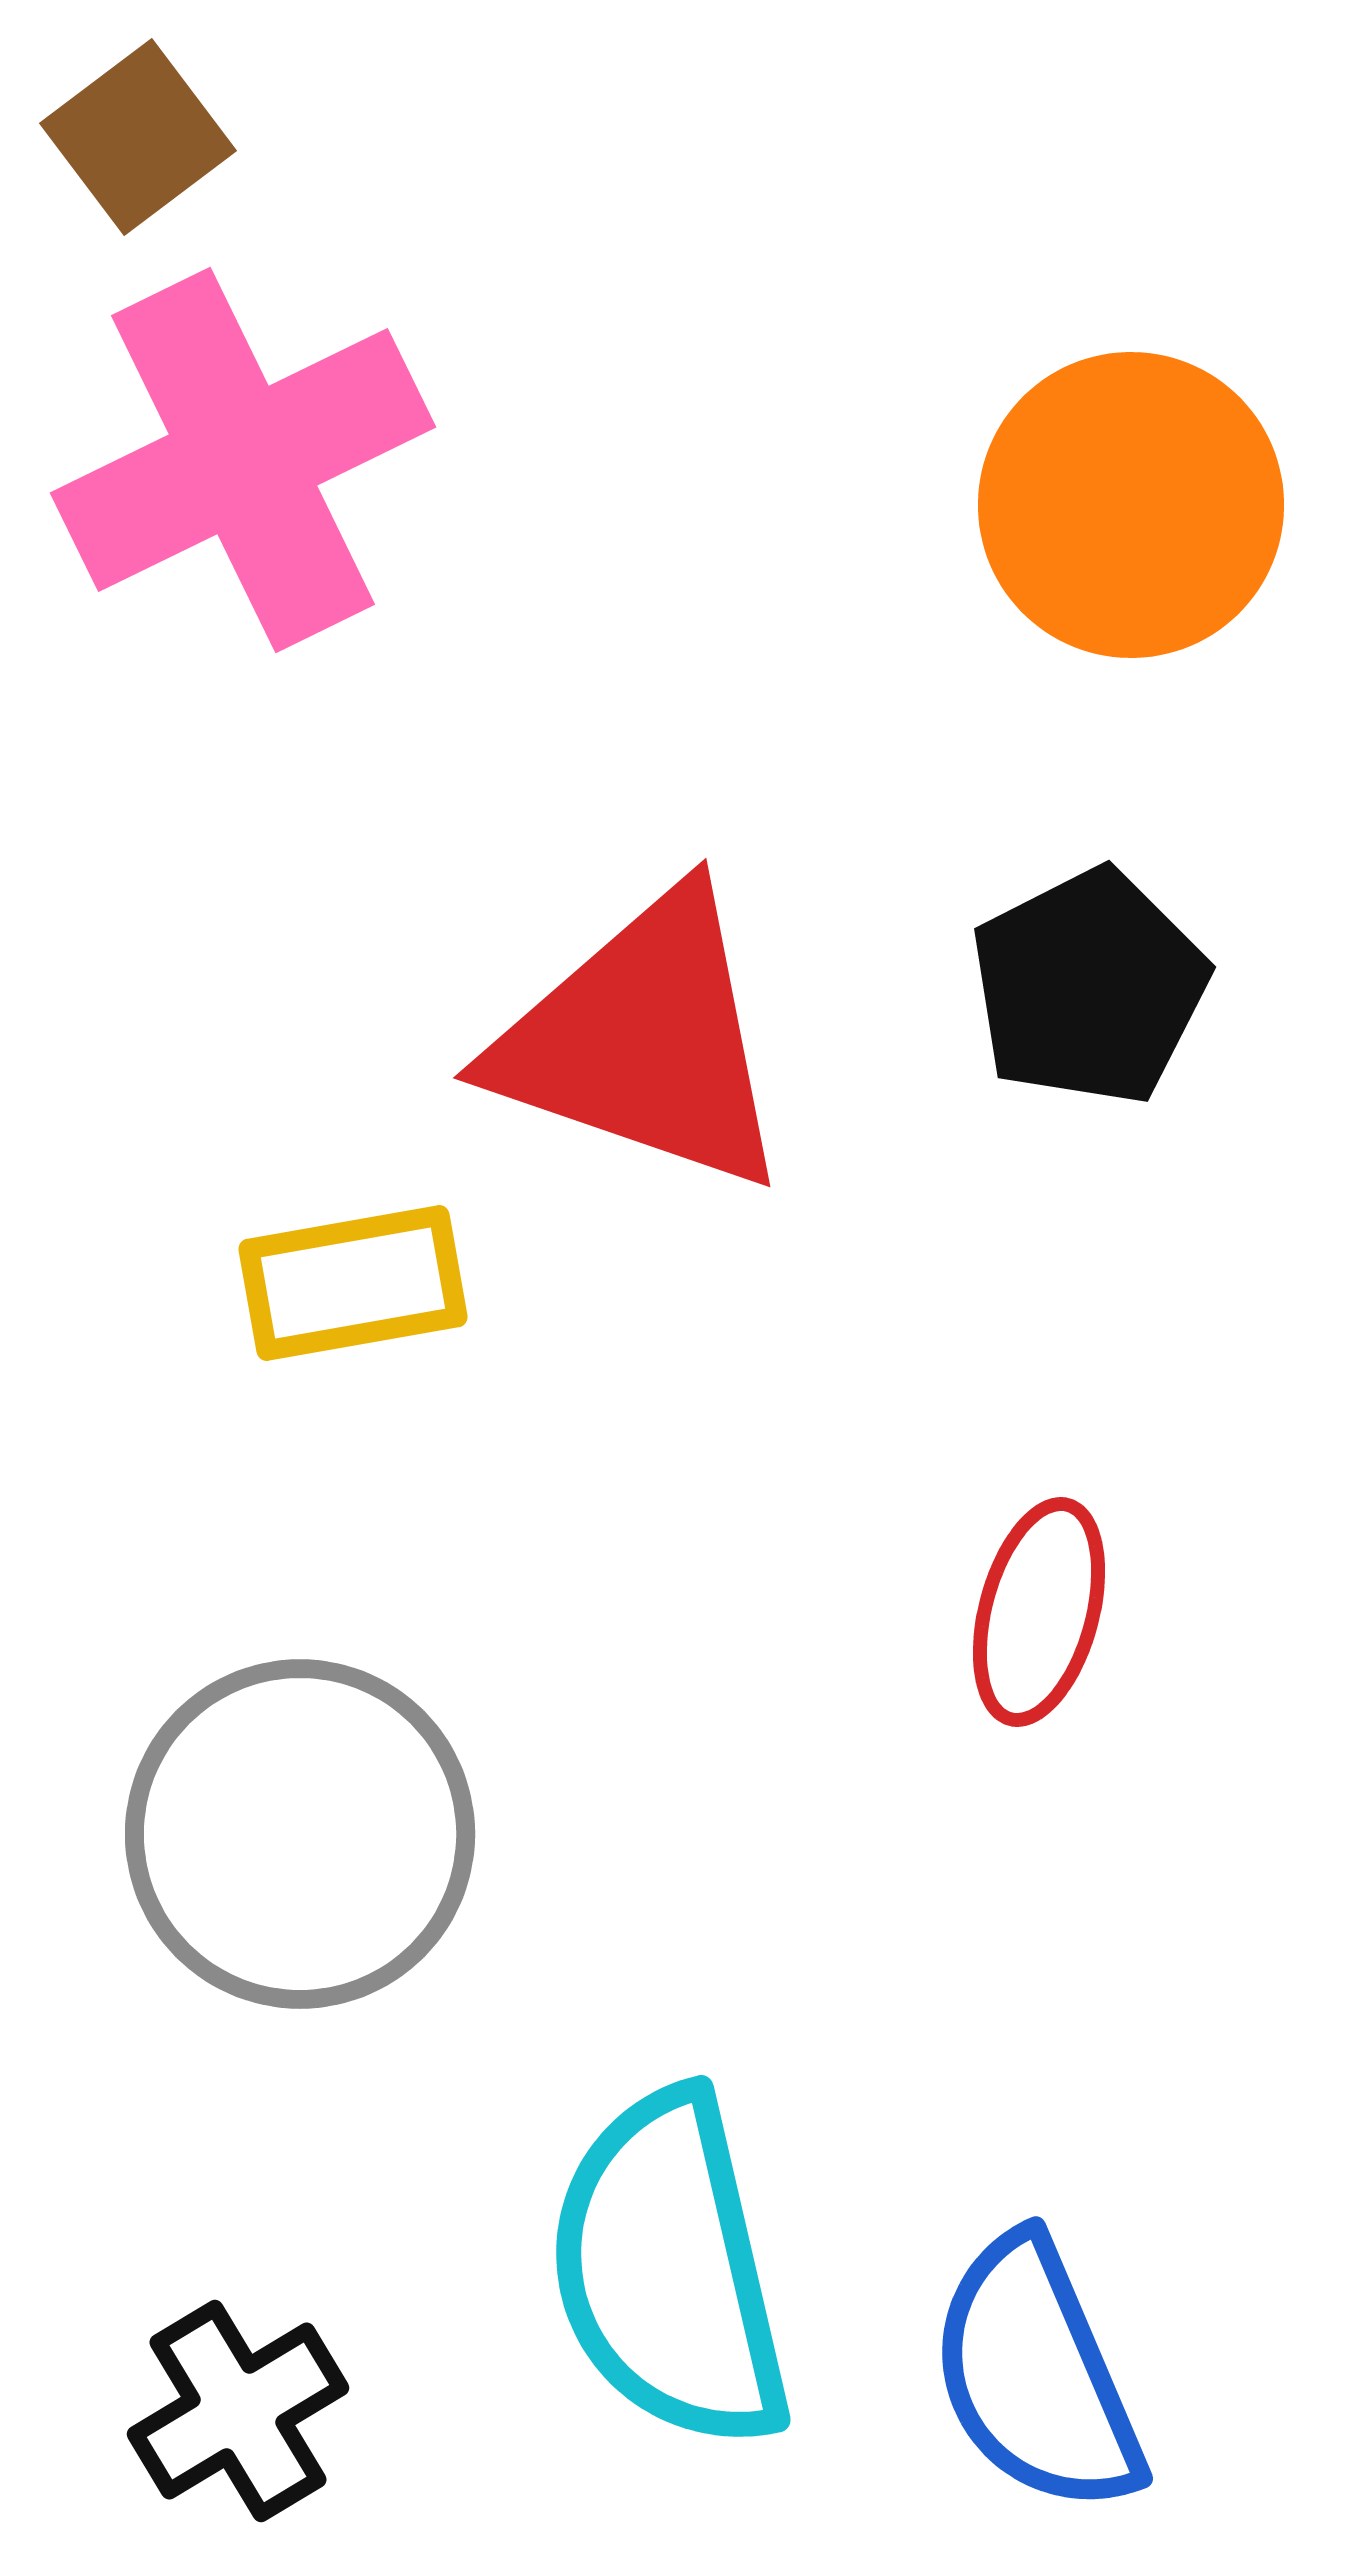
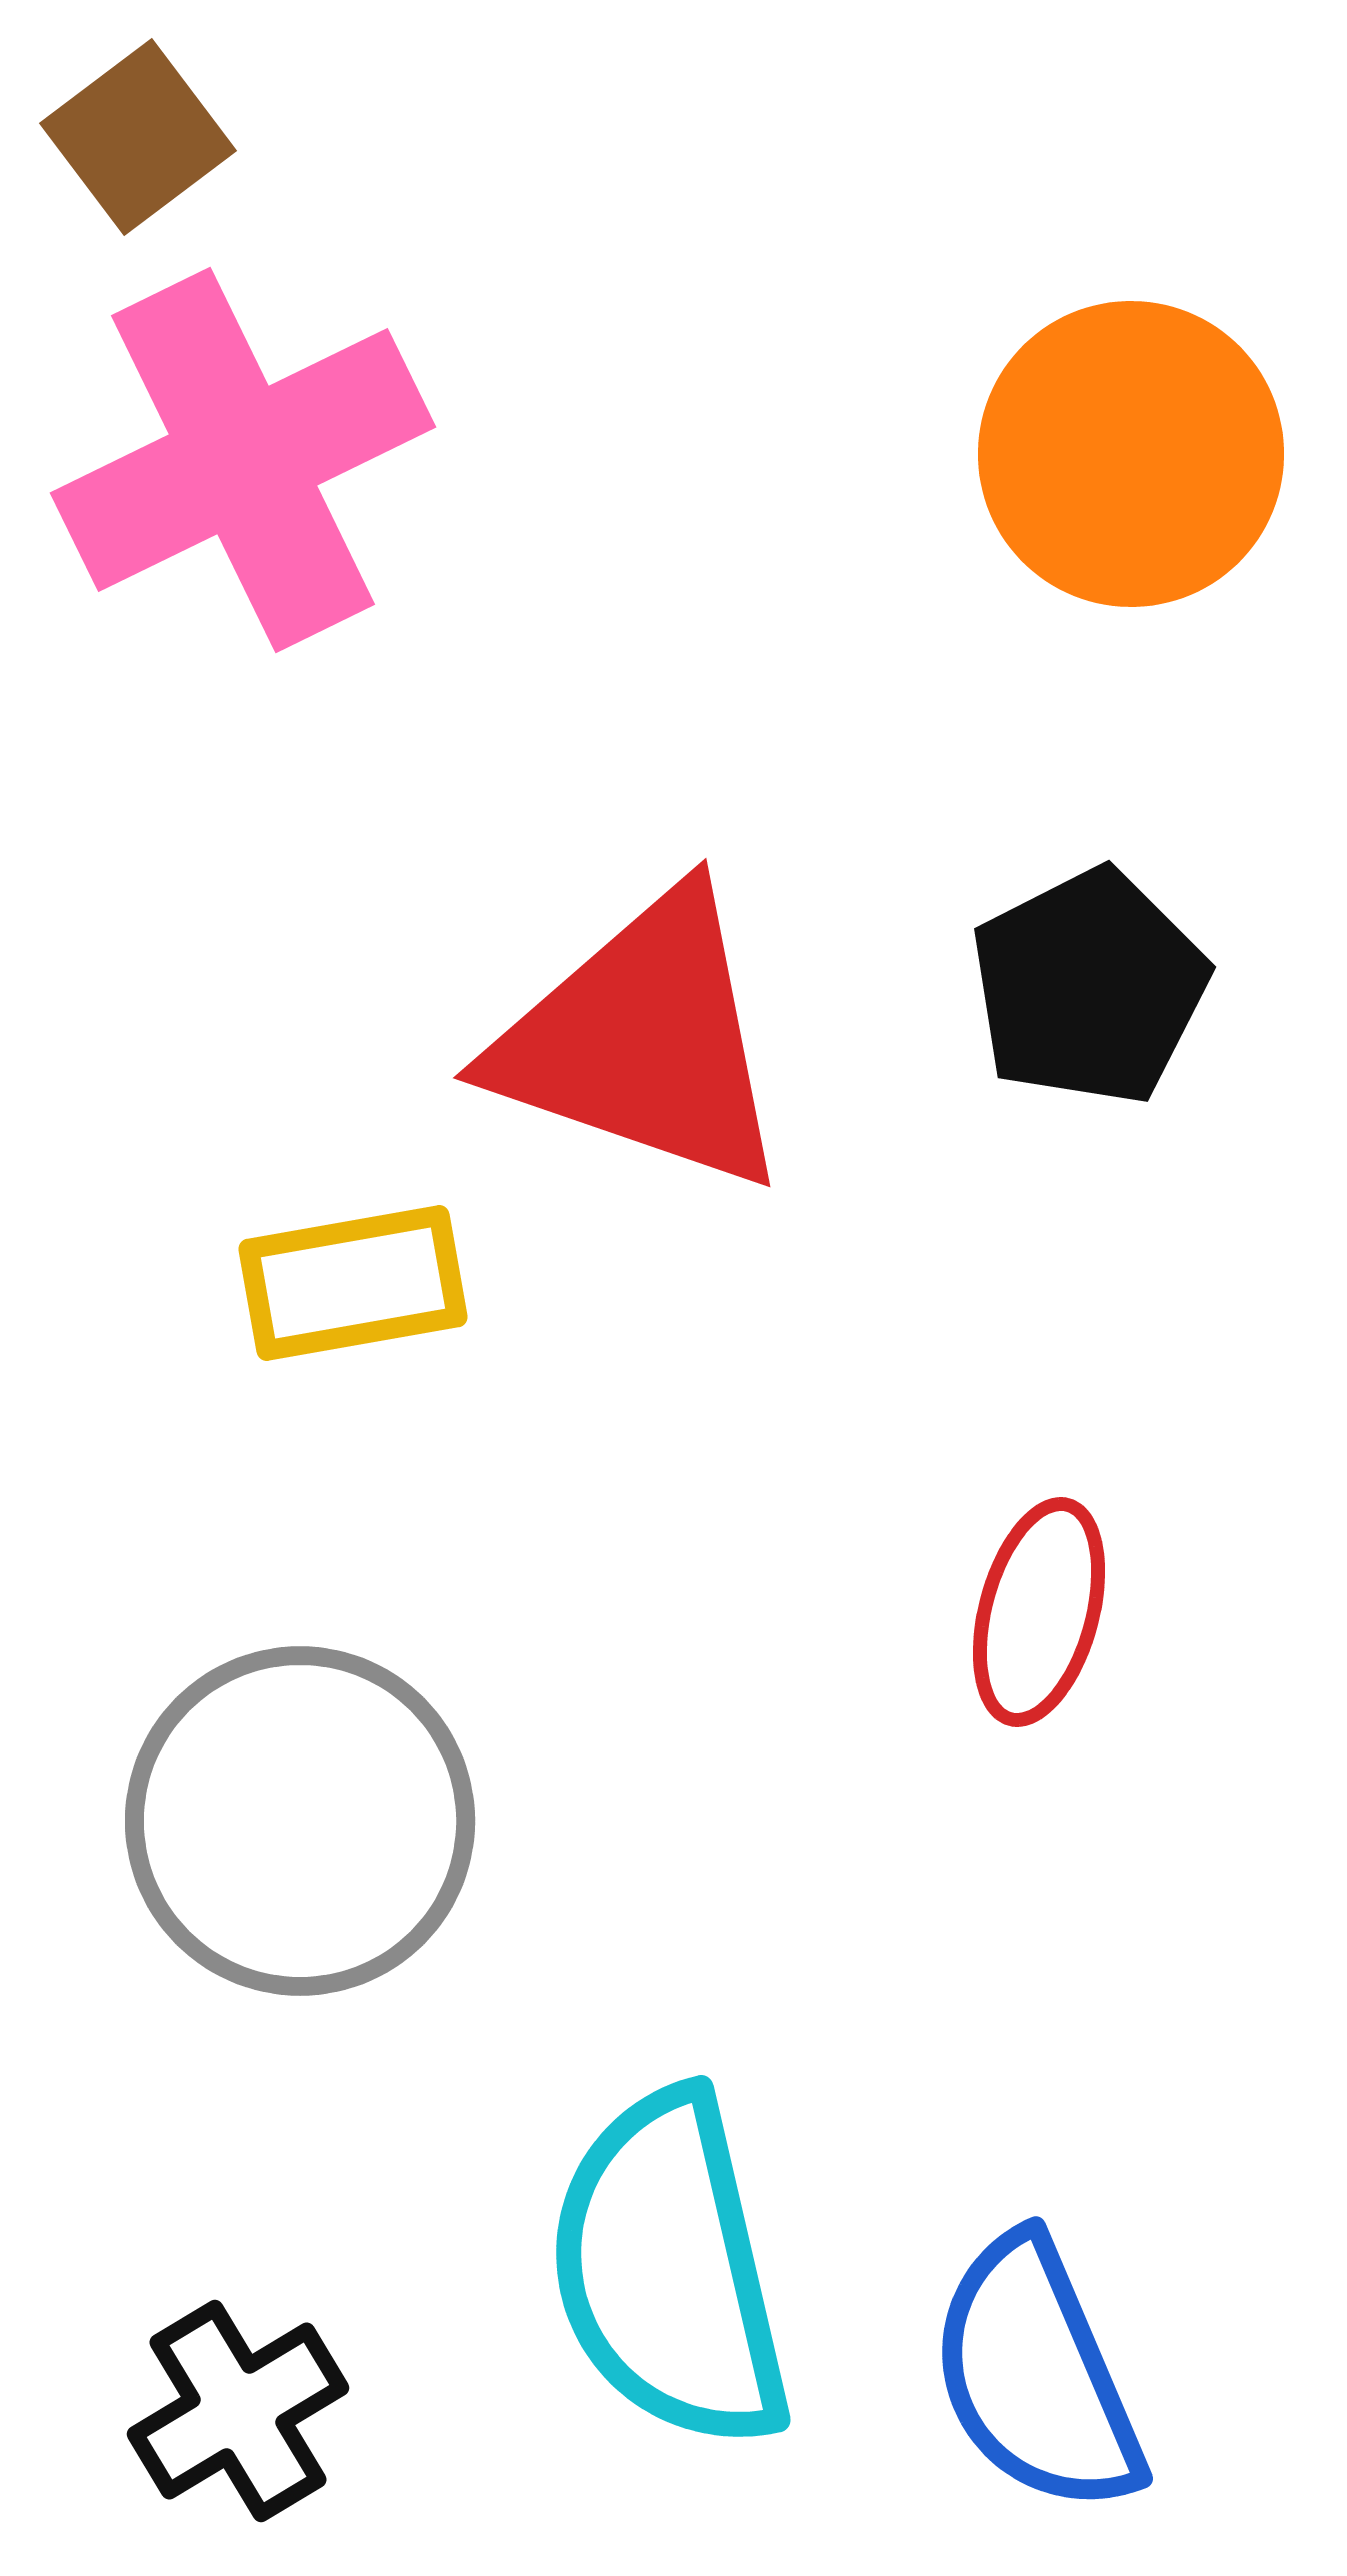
orange circle: moved 51 px up
gray circle: moved 13 px up
